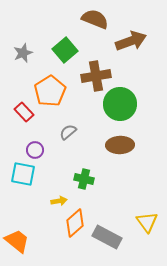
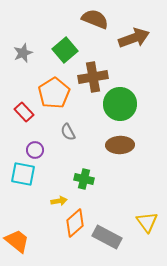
brown arrow: moved 3 px right, 3 px up
brown cross: moved 3 px left, 1 px down
orange pentagon: moved 4 px right, 2 px down
gray semicircle: rotated 78 degrees counterclockwise
